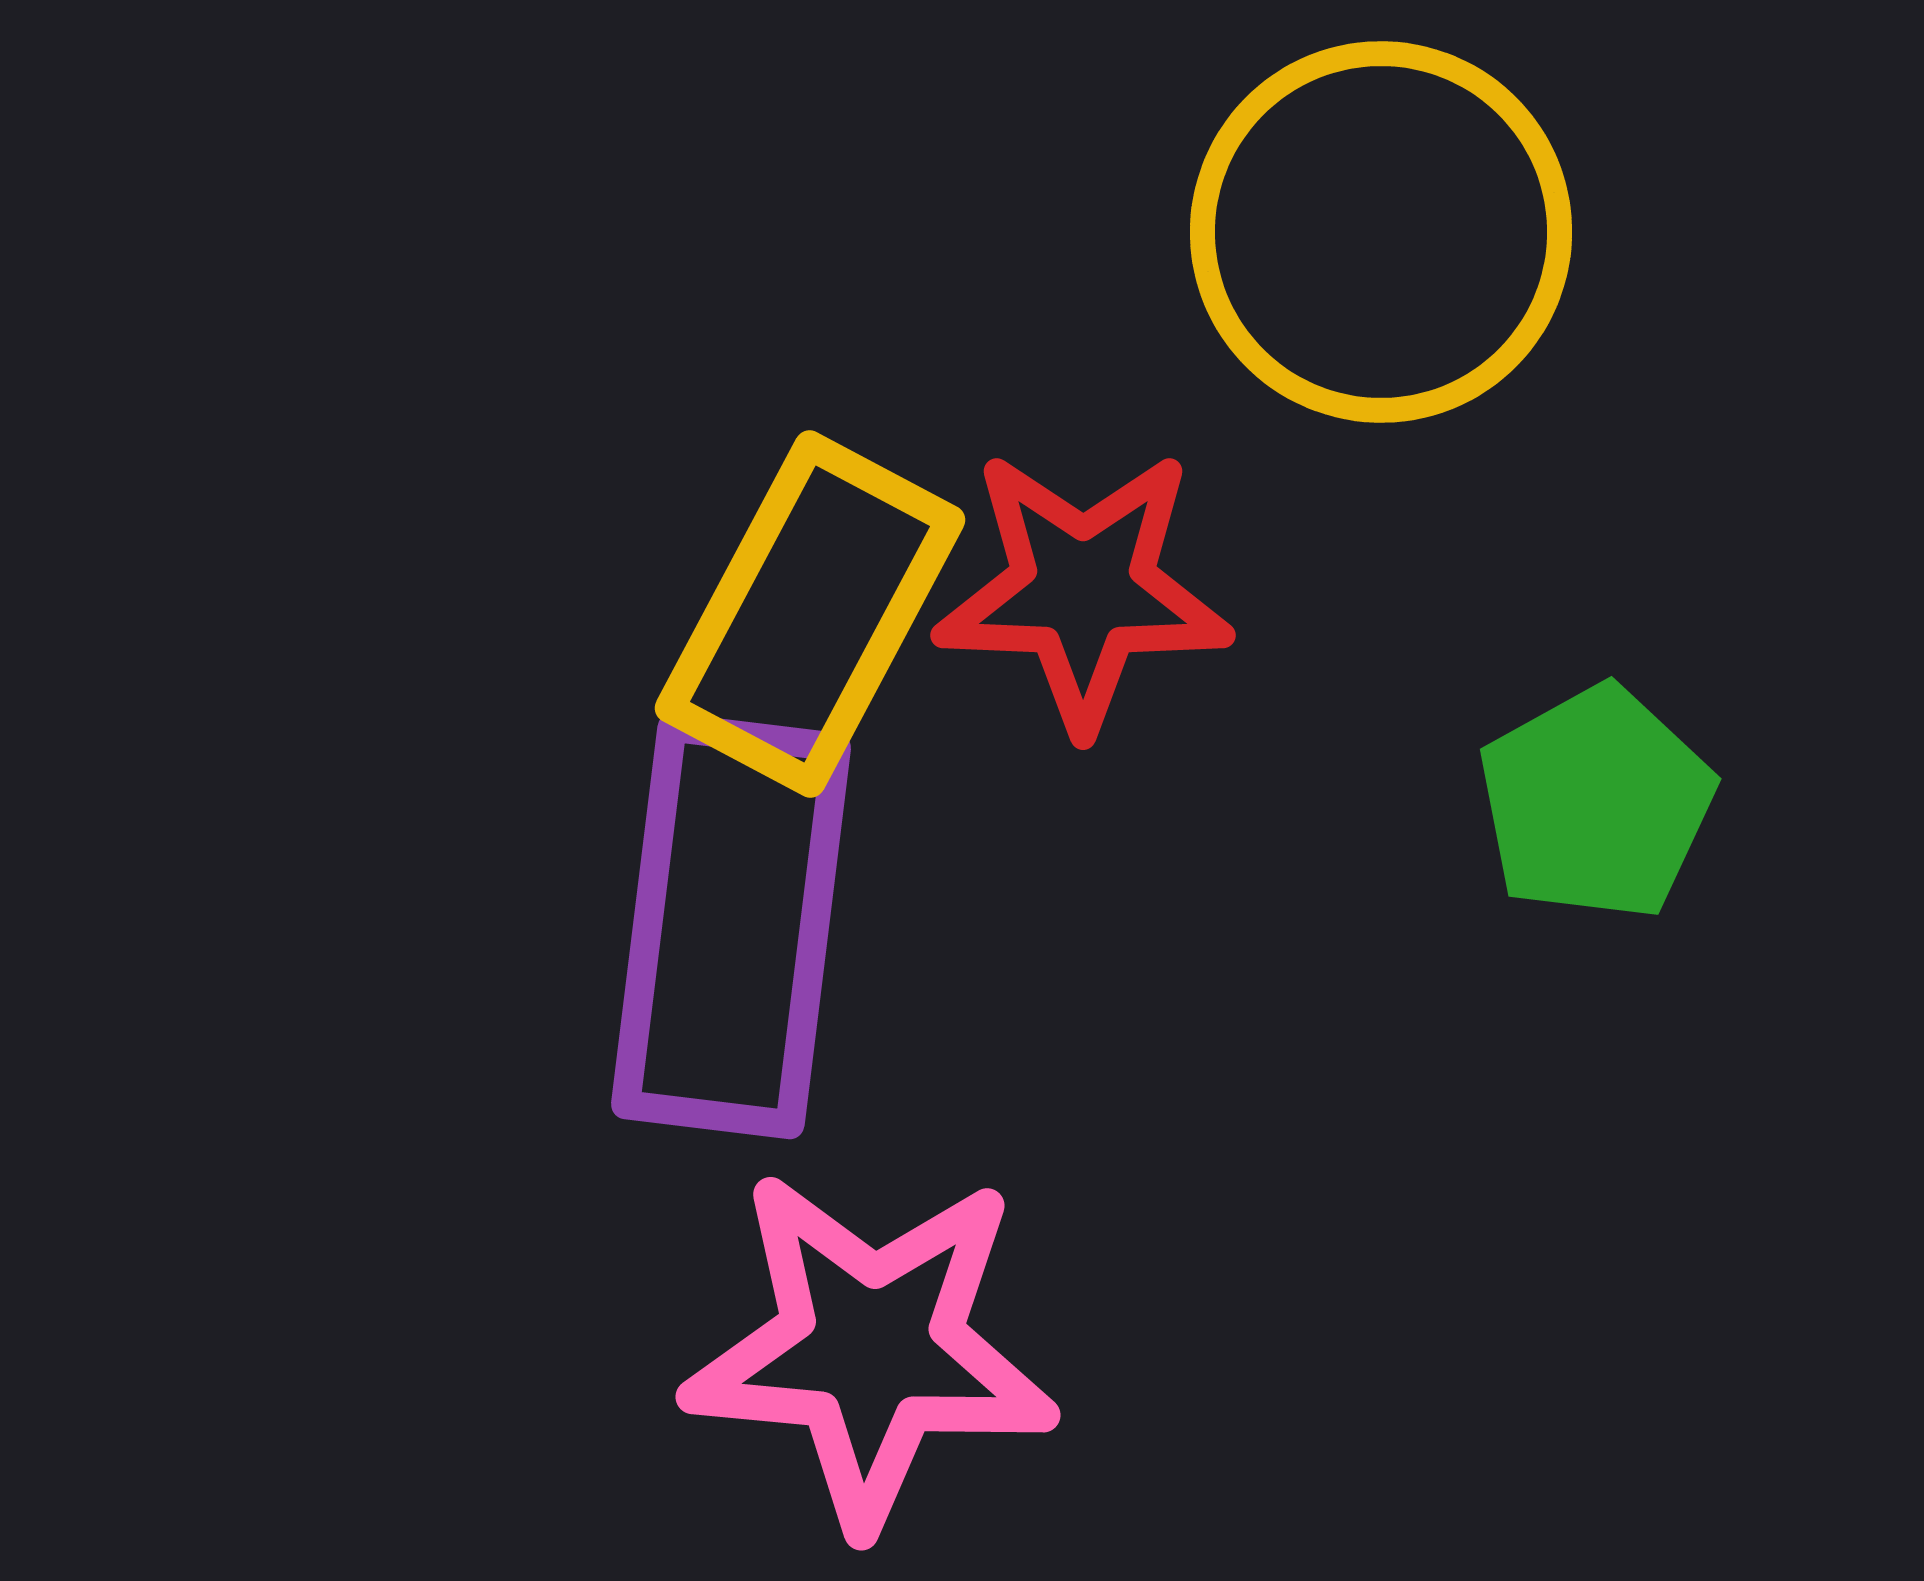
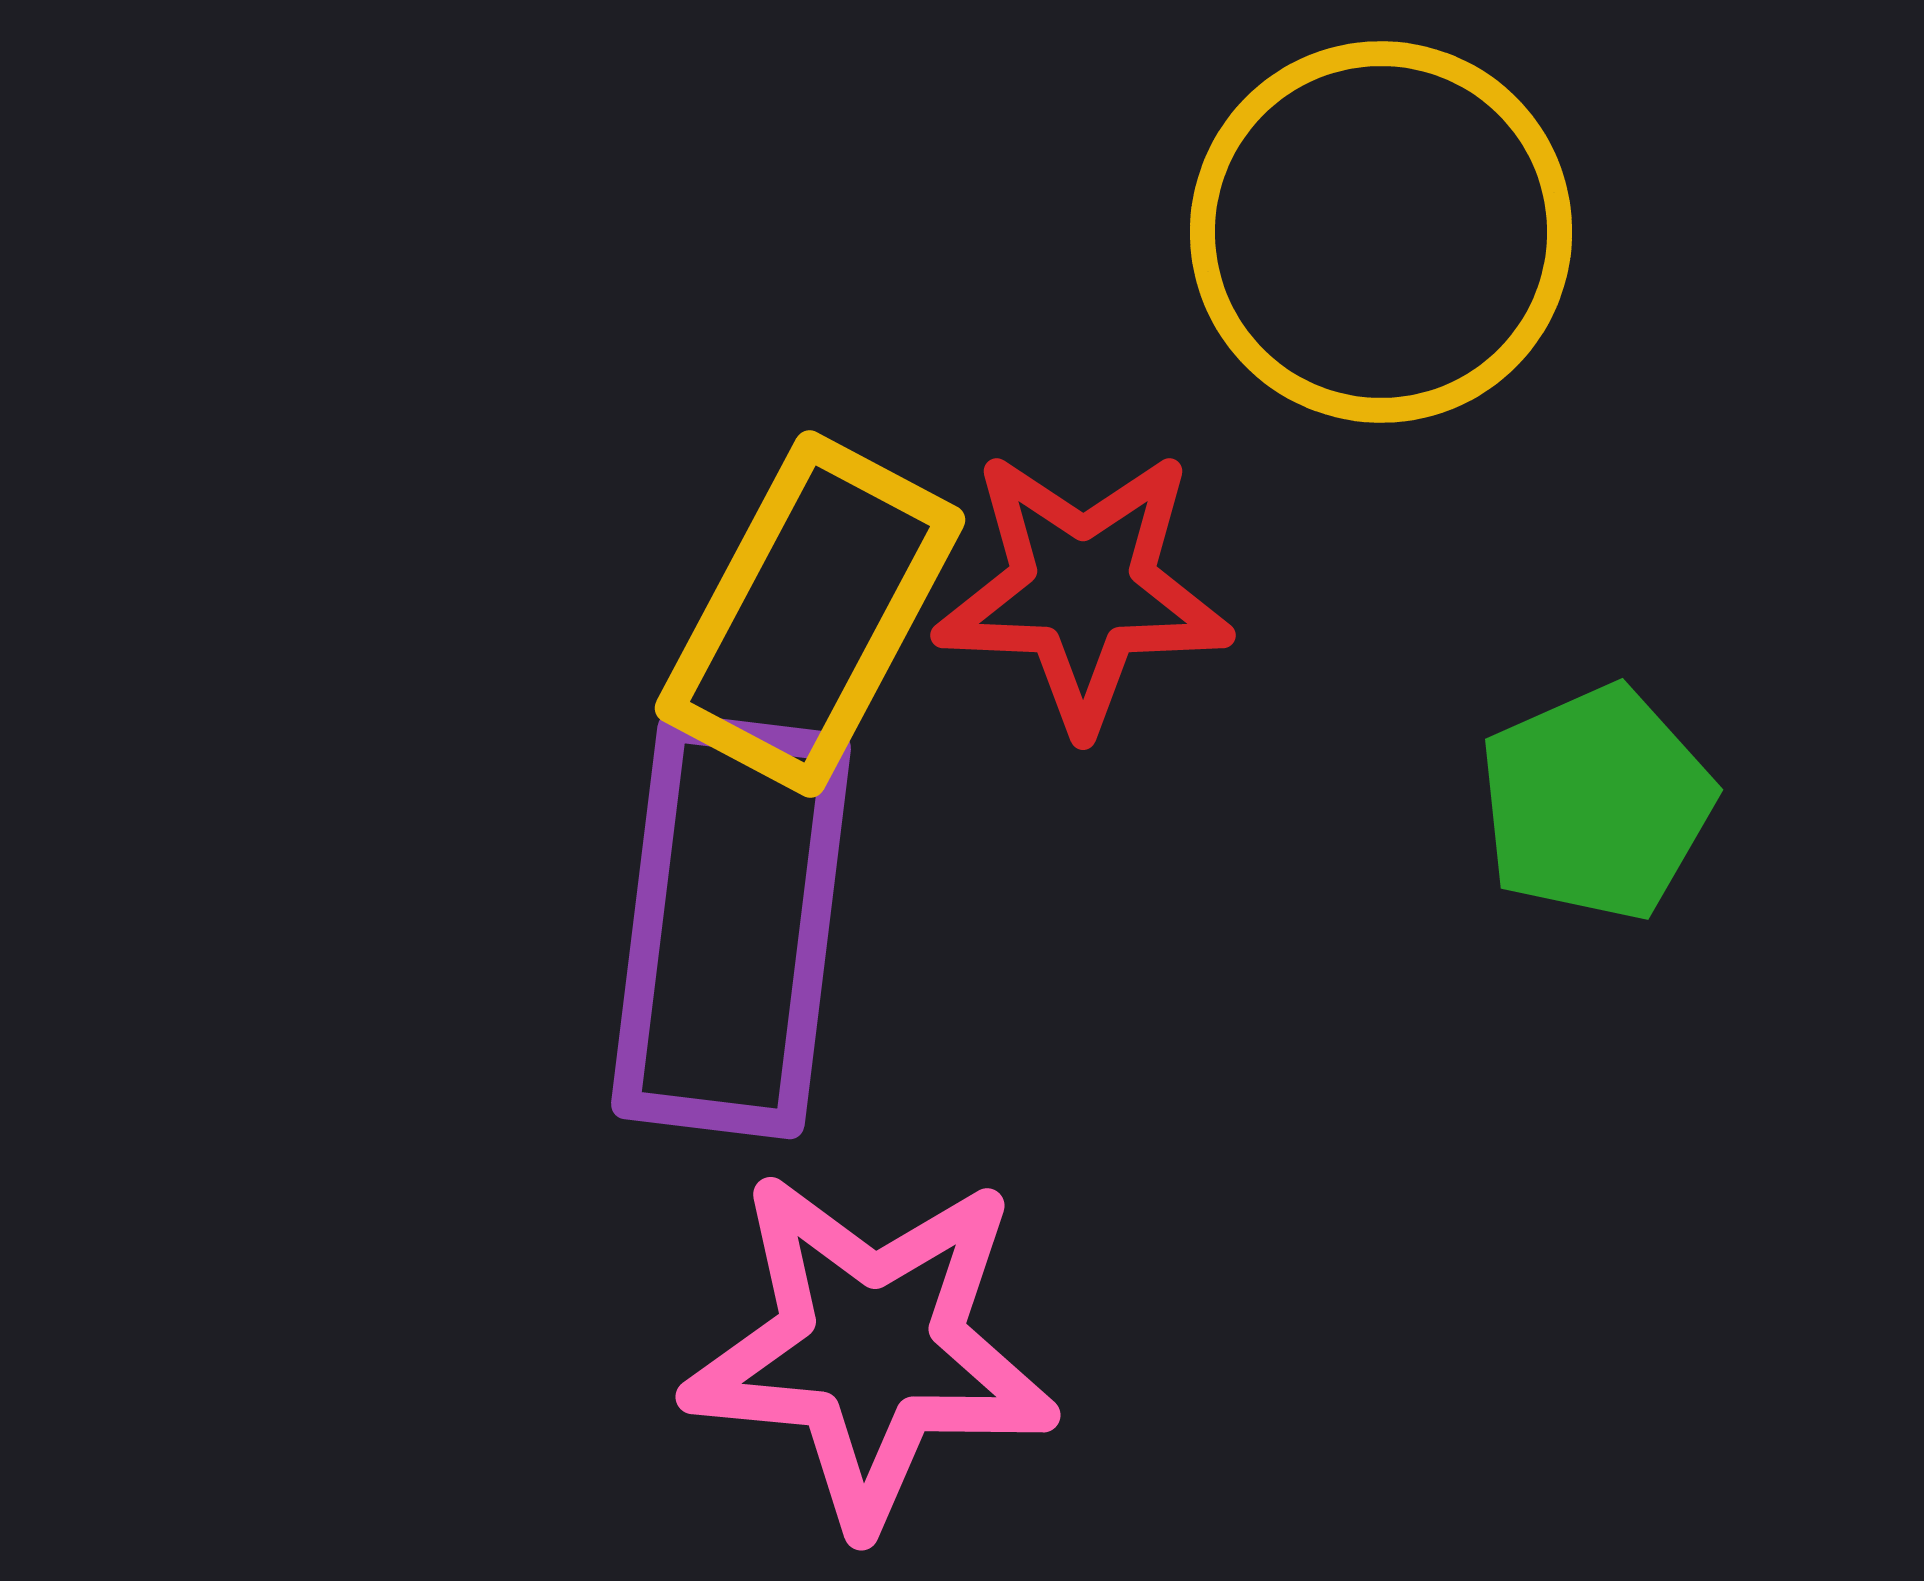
green pentagon: rotated 5 degrees clockwise
